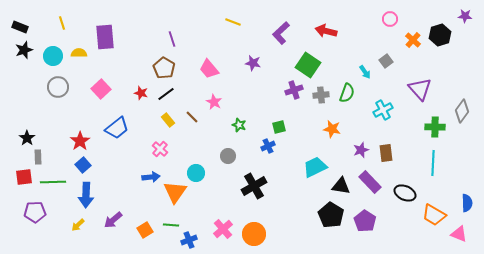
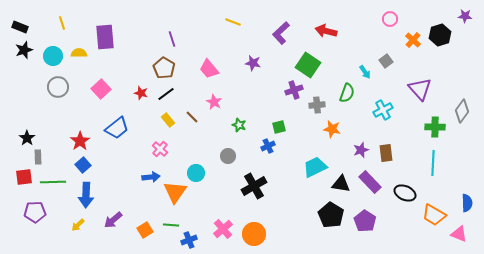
gray cross at (321, 95): moved 4 px left, 10 px down
black triangle at (341, 186): moved 2 px up
